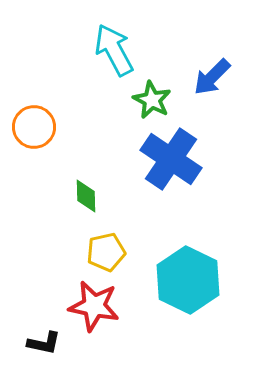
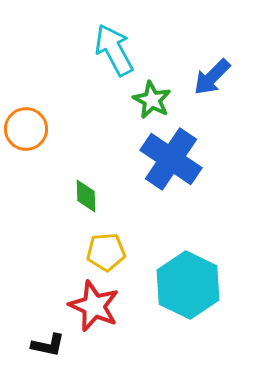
orange circle: moved 8 px left, 2 px down
yellow pentagon: rotated 9 degrees clockwise
cyan hexagon: moved 5 px down
red star: rotated 12 degrees clockwise
black L-shape: moved 4 px right, 2 px down
